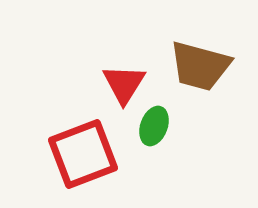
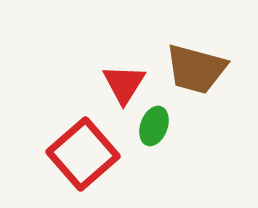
brown trapezoid: moved 4 px left, 3 px down
red square: rotated 20 degrees counterclockwise
